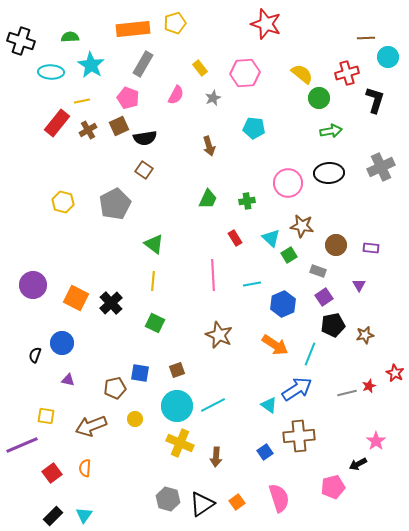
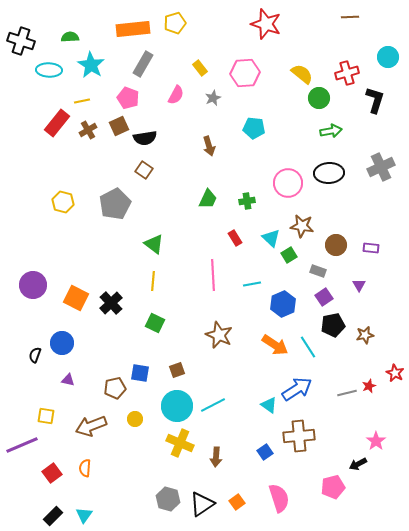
brown line at (366, 38): moved 16 px left, 21 px up
cyan ellipse at (51, 72): moved 2 px left, 2 px up
cyan line at (310, 354): moved 2 px left, 7 px up; rotated 55 degrees counterclockwise
